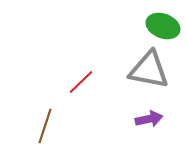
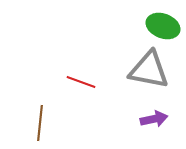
red line: rotated 64 degrees clockwise
purple arrow: moved 5 px right
brown line: moved 5 px left, 3 px up; rotated 12 degrees counterclockwise
